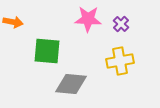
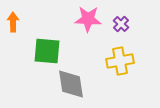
orange arrow: rotated 102 degrees counterclockwise
gray diamond: rotated 76 degrees clockwise
